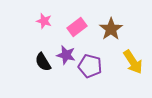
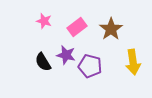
yellow arrow: rotated 25 degrees clockwise
